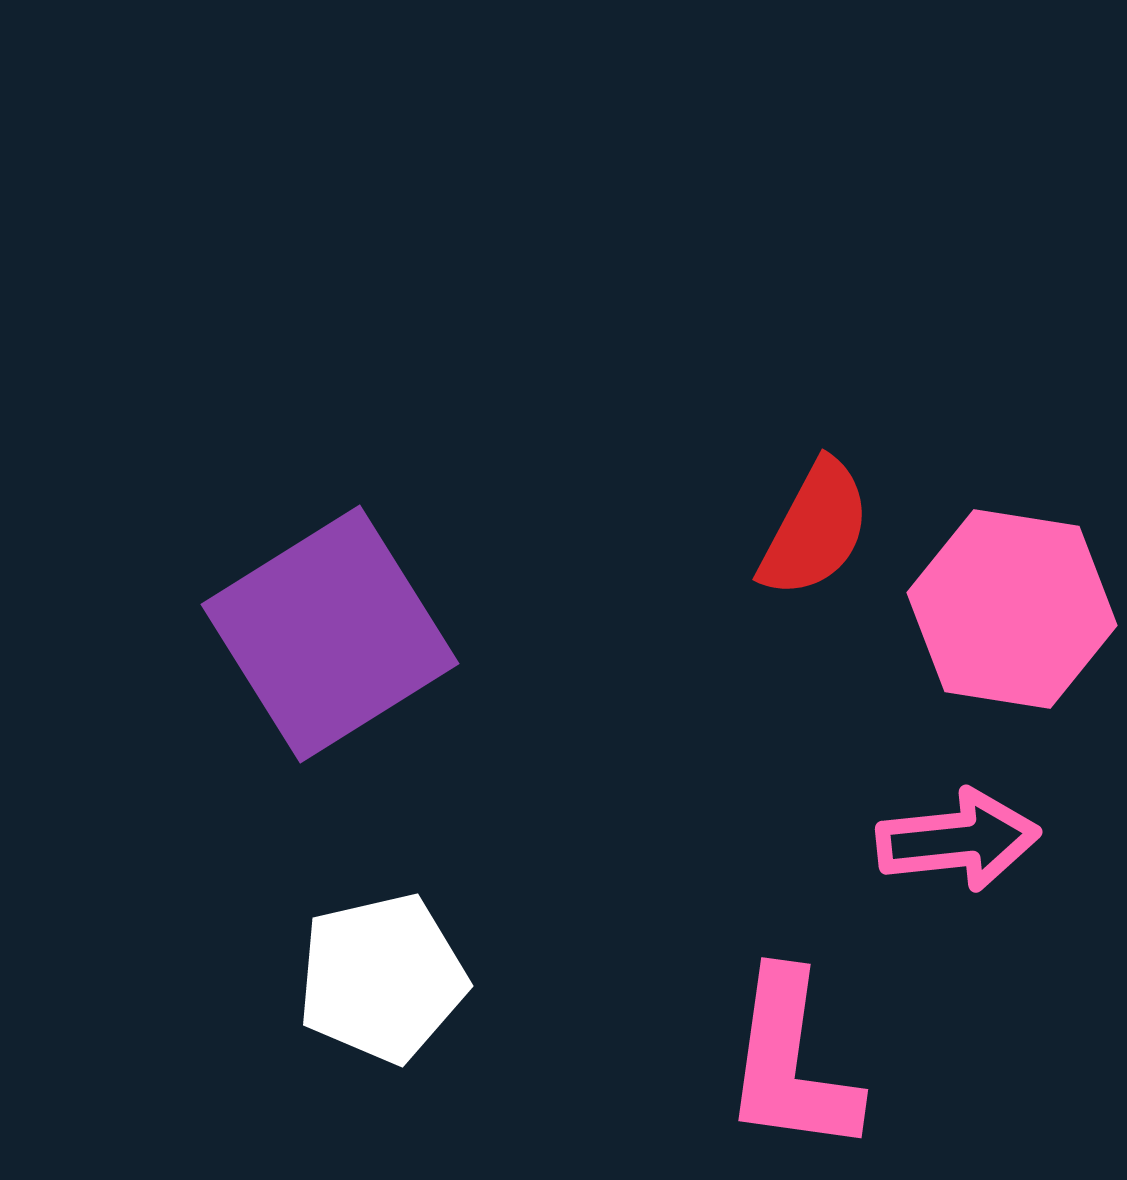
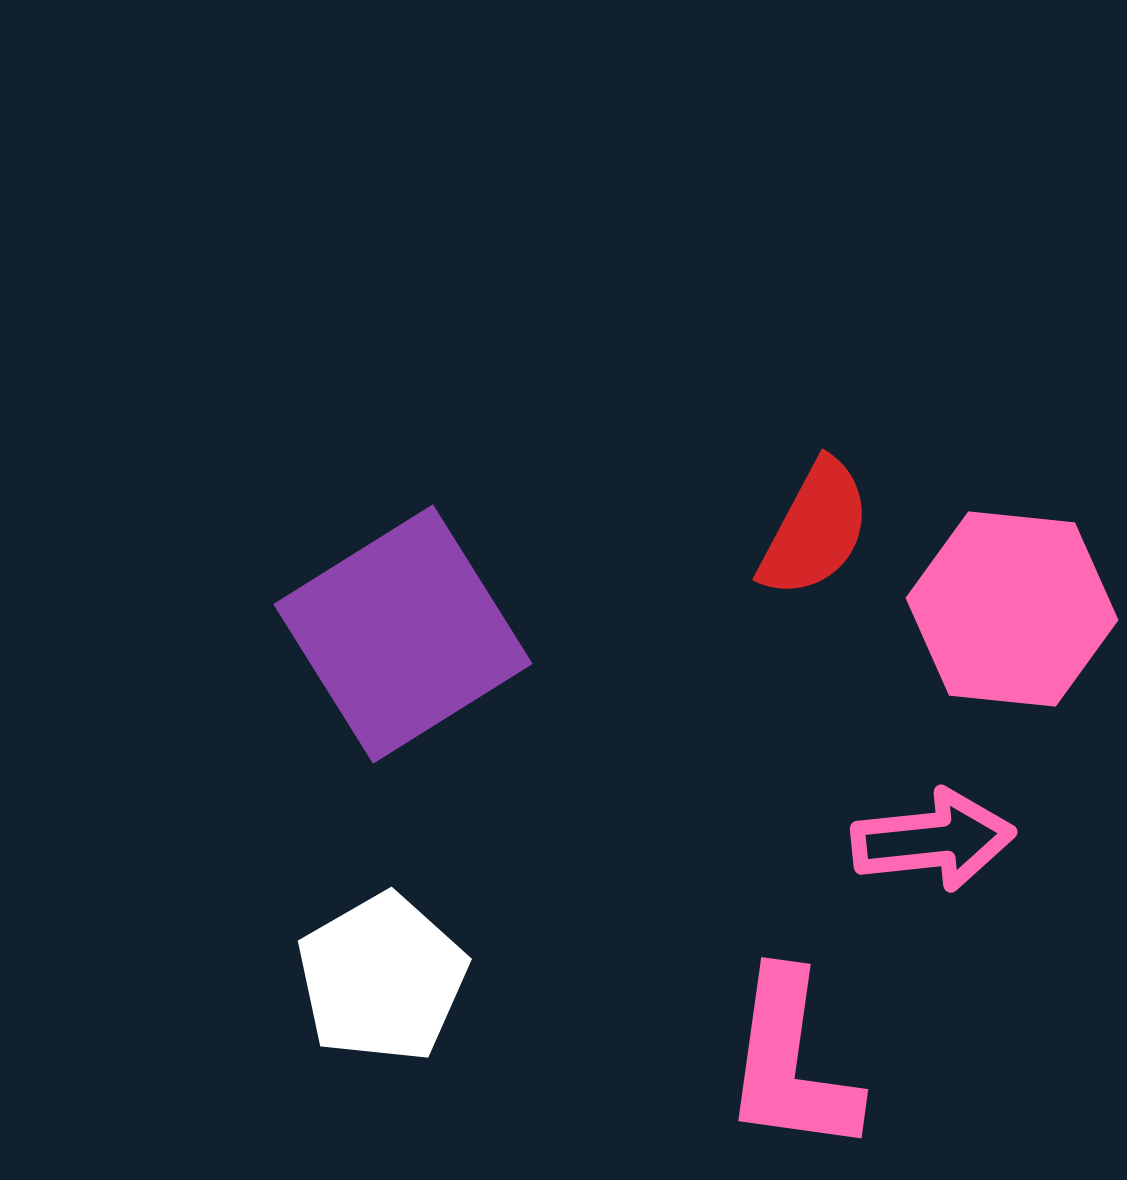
pink hexagon: rotated 3 degrees counterclockwise
purple square: moved 73 px right
pink arrow: moved 25 px left
white pentagon: rotated 17 degrees counterclockwise
